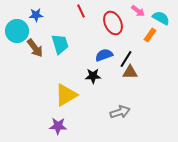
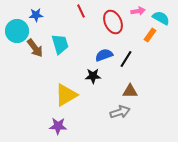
pink arrow: rotated 48 degrees counterclockwise
red ellipse: moved 1 px up
brown triangle: moved 19 px down
